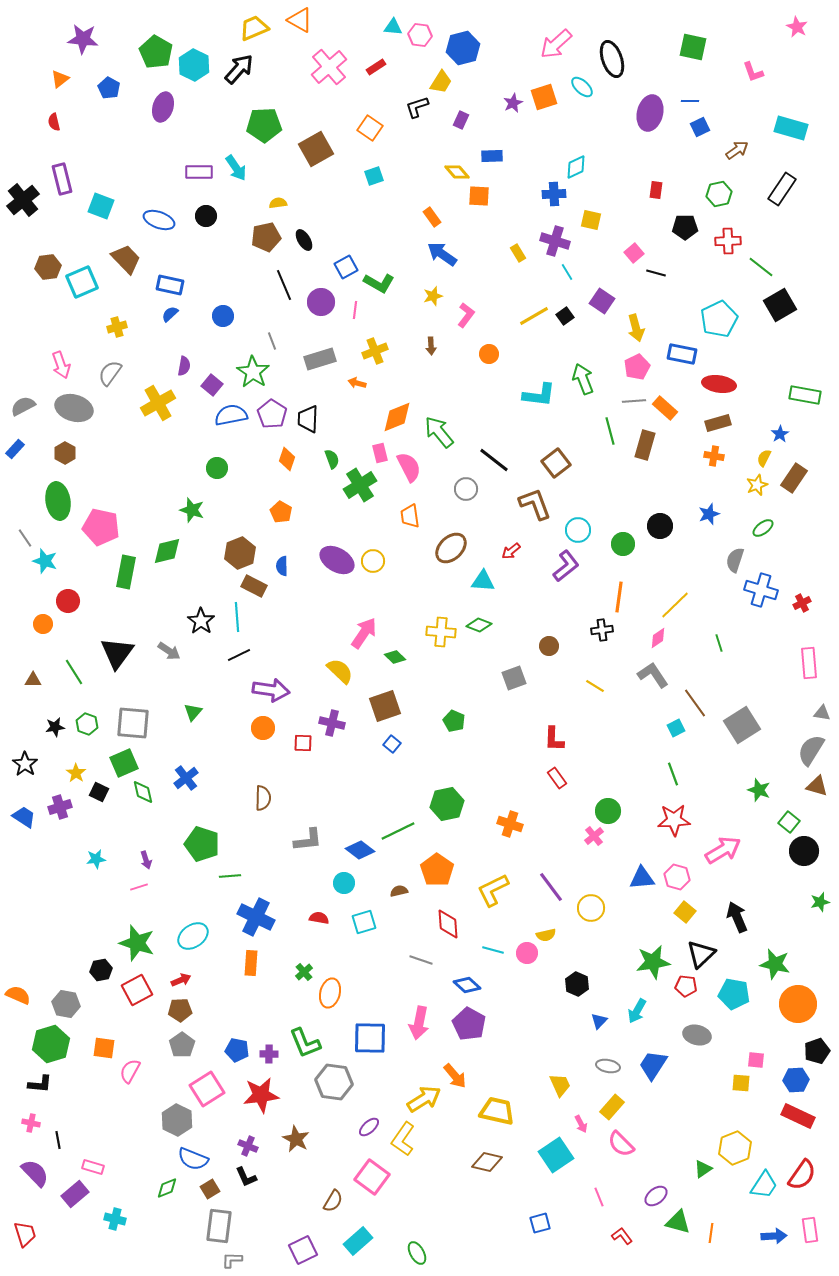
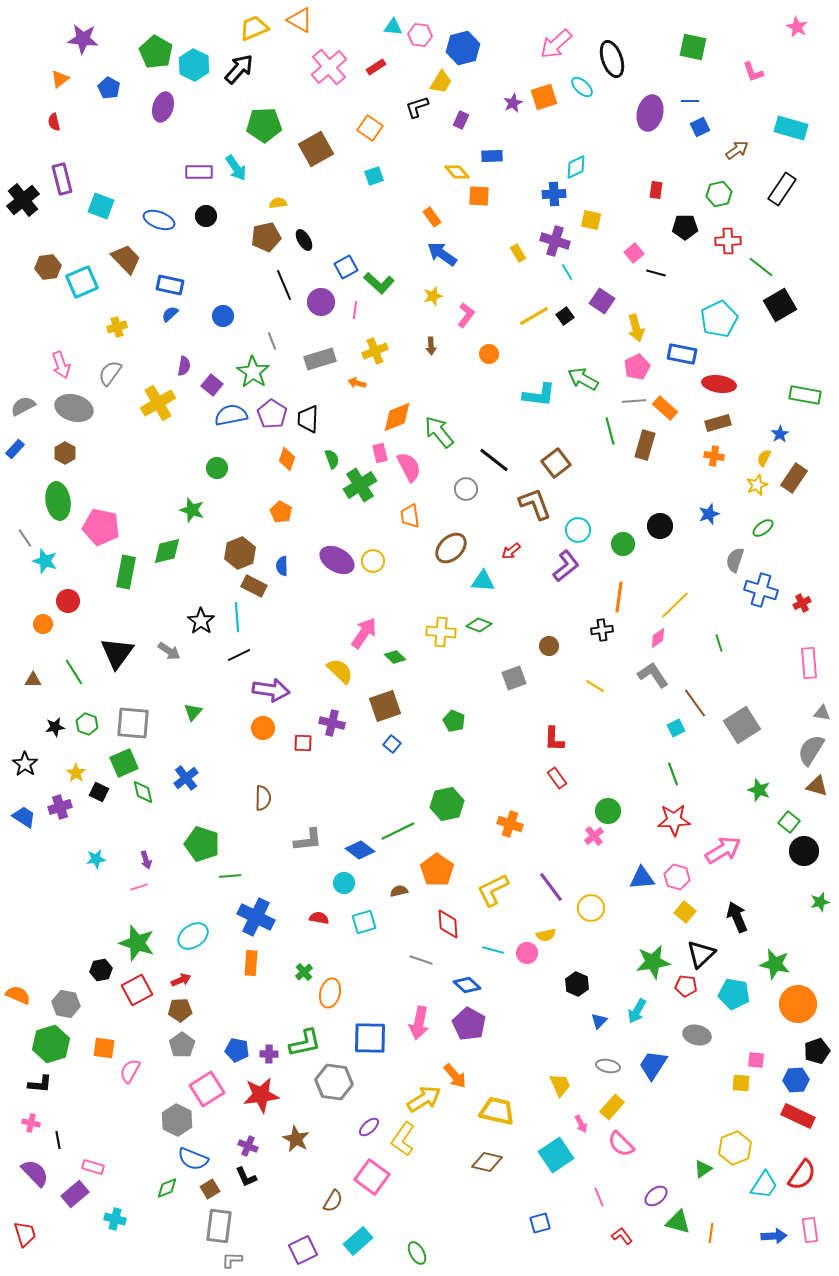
green L-shape at (379, 283): rotated 12 degrees clockwise
green arrow at (583, 379): rotated 40 degrees counterclockwise
green L-shape at (305, 1043): rotated 80 degrees counterclockwise
